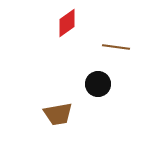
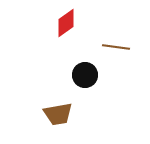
red diamond: moved 1 px left
black circle: moved 13 px left, 9 px up
